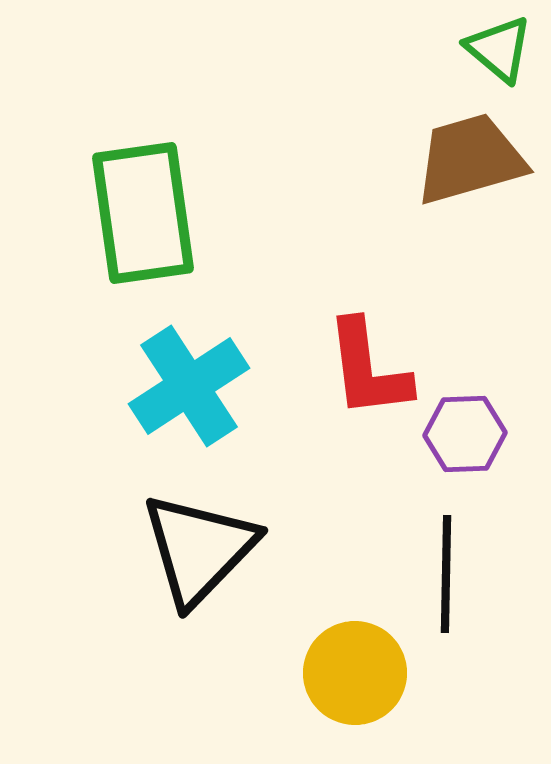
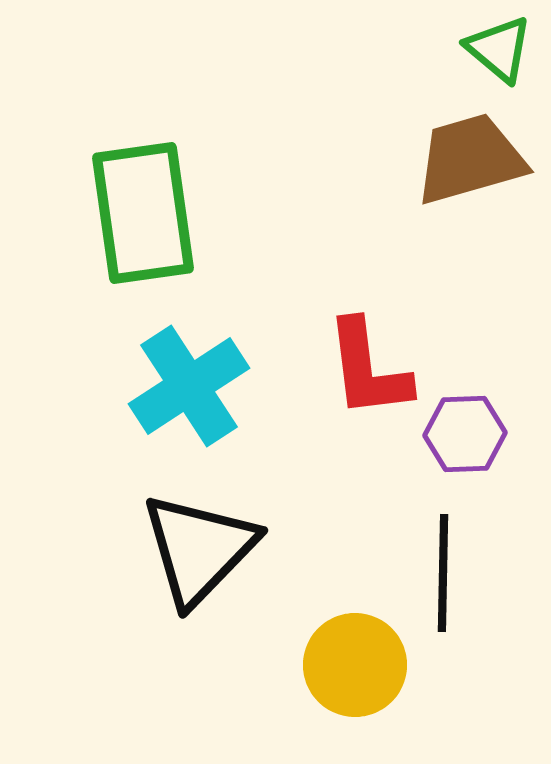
black line: moved 3 px left, 1 px up
yellow circle: moved 8 px up
